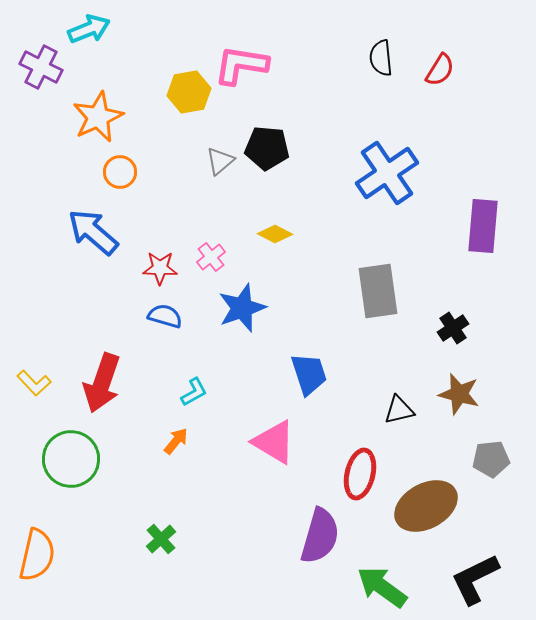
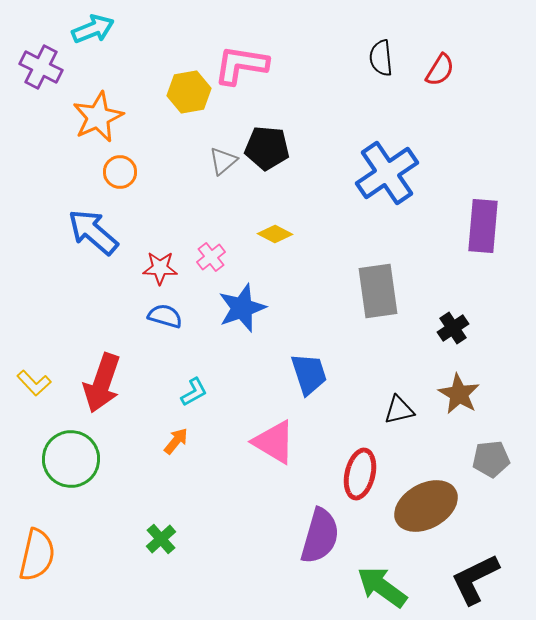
cyan arrow: moved 4 px right
gray triangle: moved 3 px right
brown star: rotated 15 degrees clockwise
